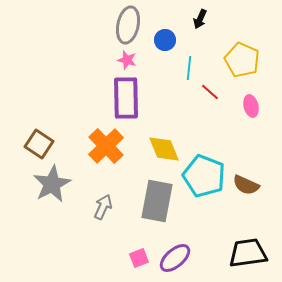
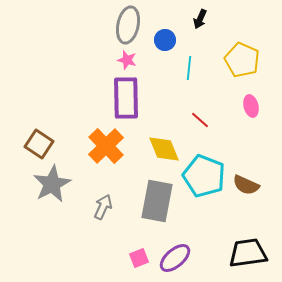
red line: moved 10 px left, 28 px down
